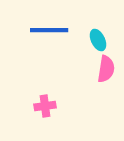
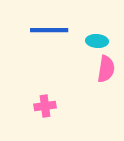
cyan ellipse: moved 1 px left, 1 px down; rotated 60 degrees counterclockwise
